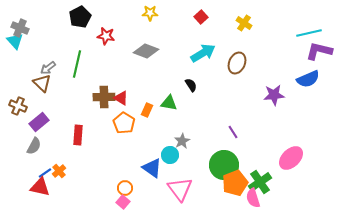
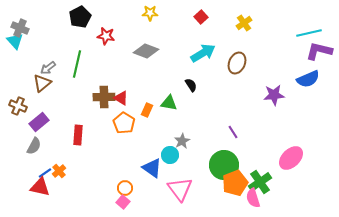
yellow cross at (244, 23): rotated 21 degrees clockwise
brown triangle at (42, 83): rotated 36 degrees clockwise
